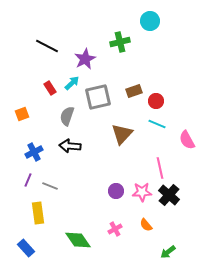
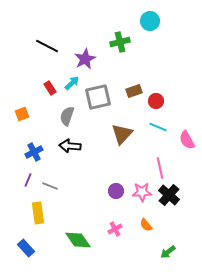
cyan line: moved 1 px right, 3 px down
